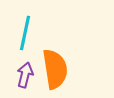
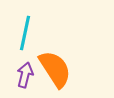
orange semicircle: rotated 24 degrees counterclockwise
